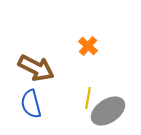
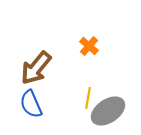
orange cross: moved 1 px right
brown arrow: rotated 102 degrees clockwise
blue semicircle: rotated 8 degrees counterclockwise
